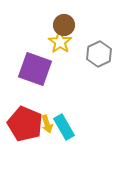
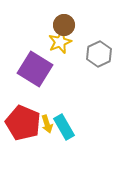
yellow star: rotated 15 degrees clockwise
purple square: rotated 12 degrees clockwise
red pentagon: moved 2 px left, 1 px up
